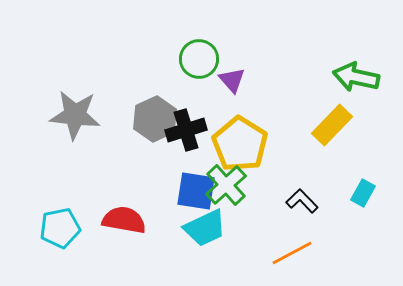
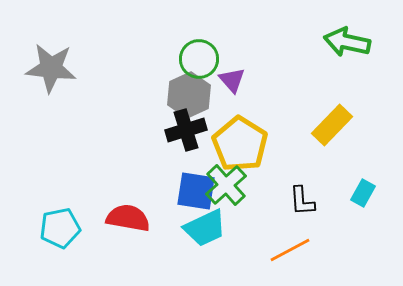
green arrow: moved 9 px left, 35 px up
gray star: moved 24 px left, 47 px up
gray hexagon: moved 34 px right, 24 px up
black L-shape: rotated 140 degrees counterclockwise
red semicircle: moved 4 px right, 2 px up
orange line: moved 2 px left, 3 px up
